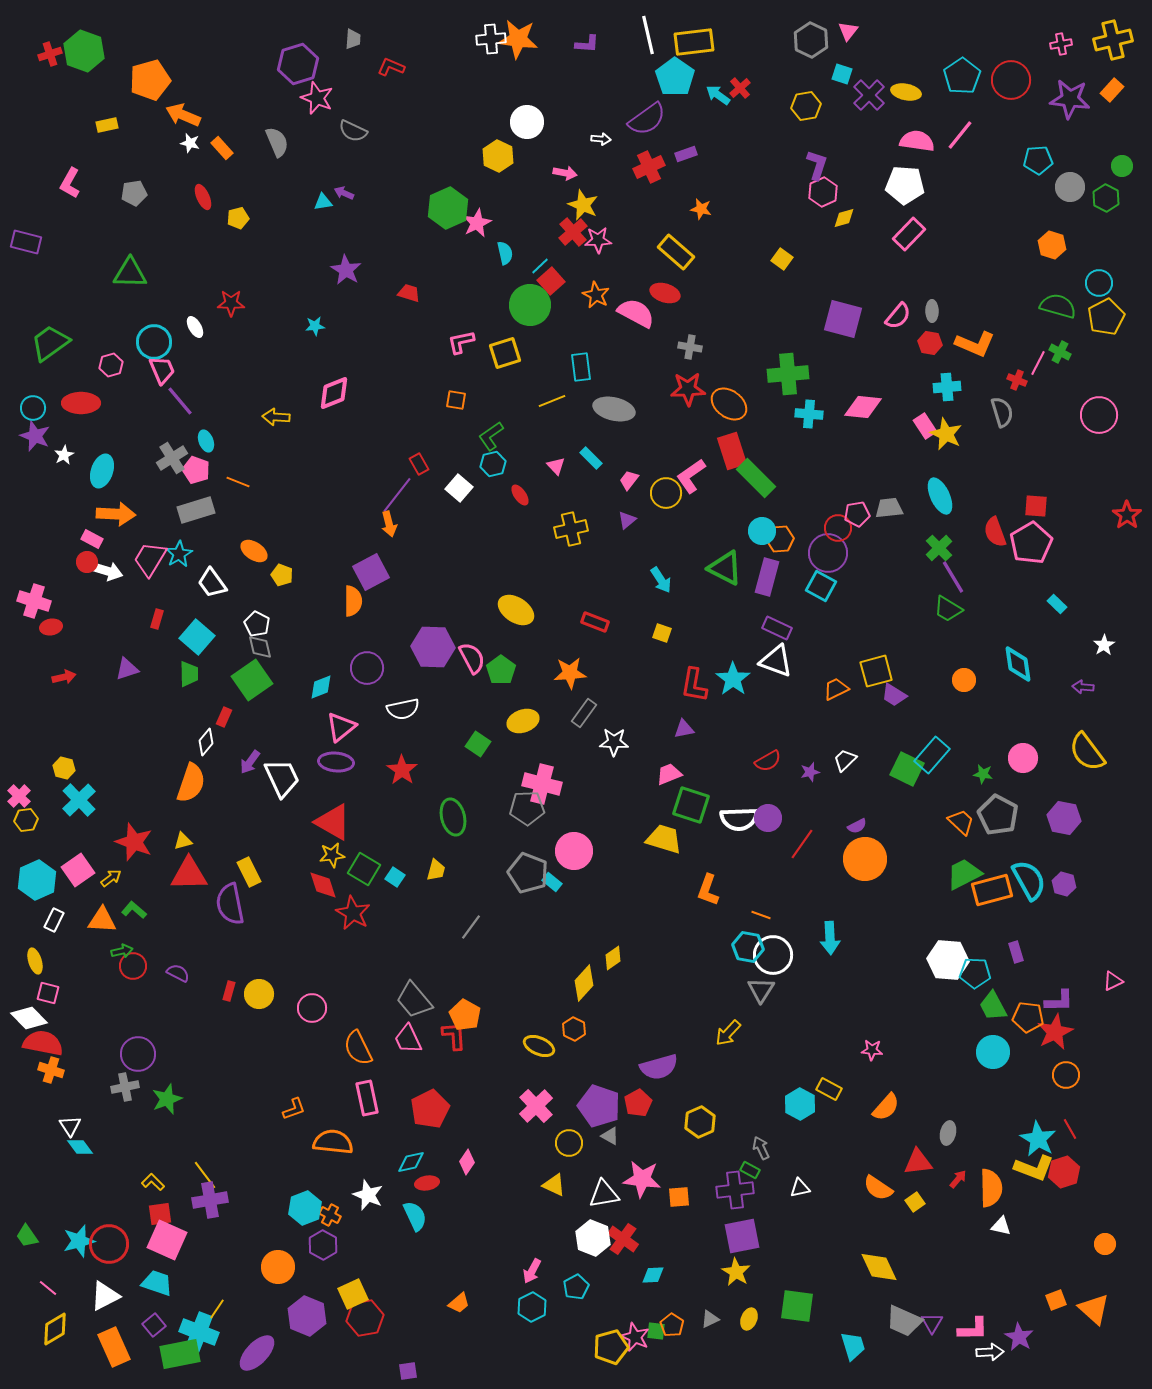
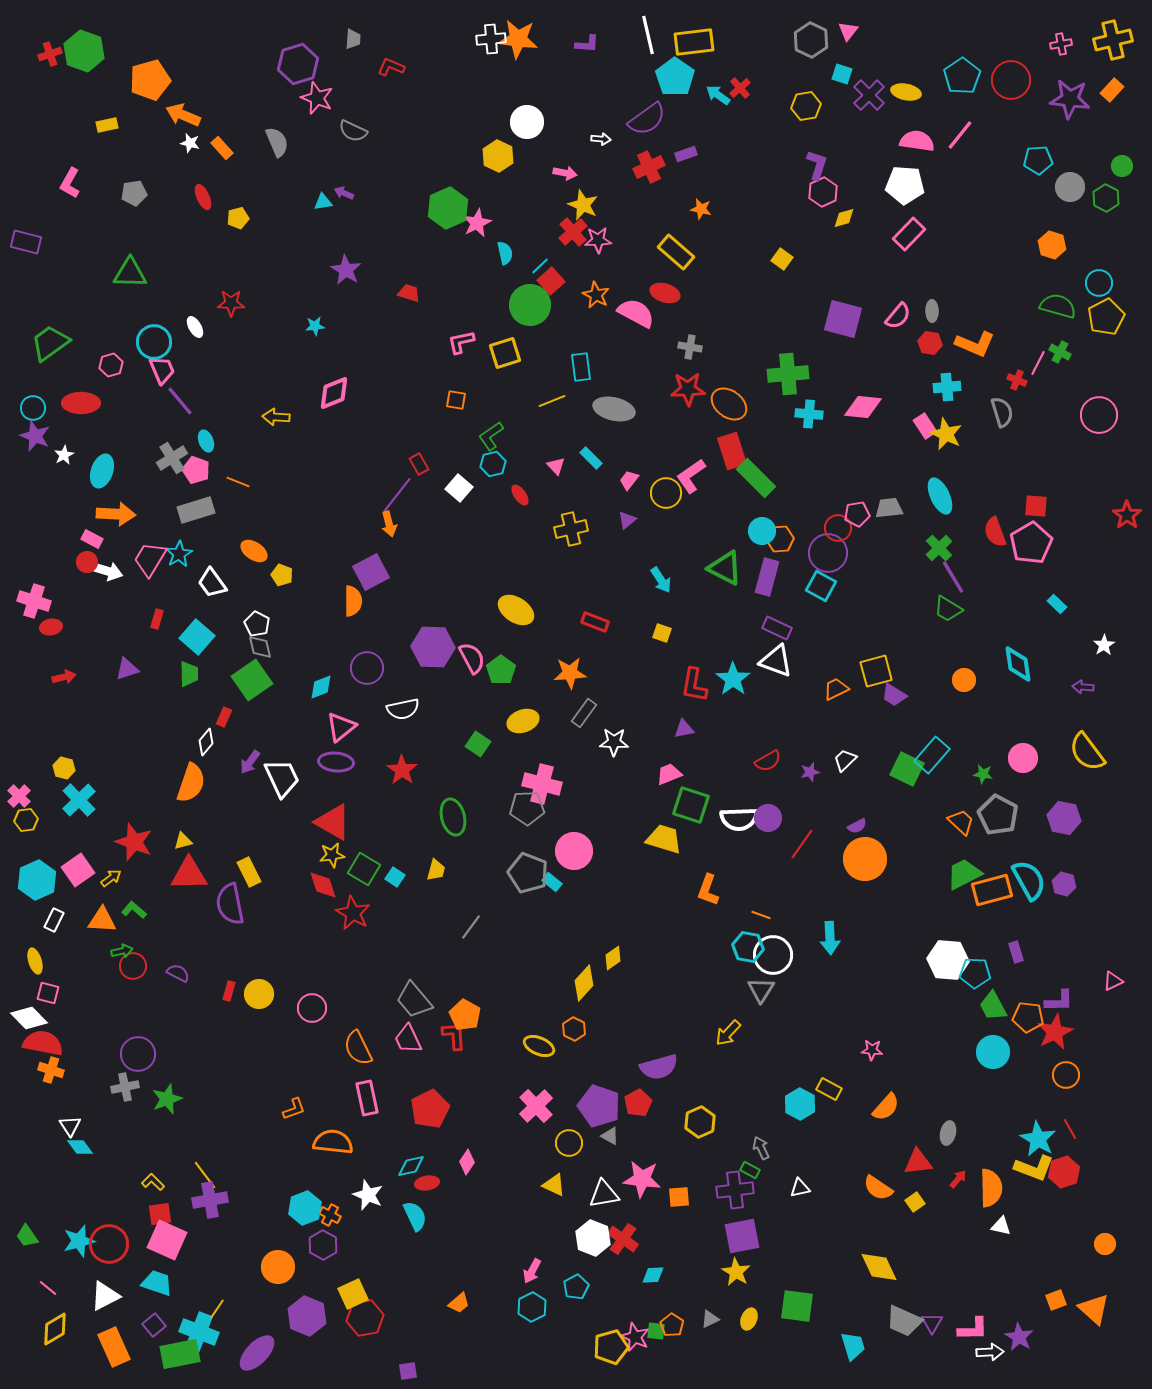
cyan diamond at (411, 1162): moved 4 px down
